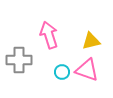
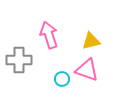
cyan circle: moved 7 px down
